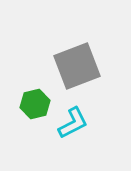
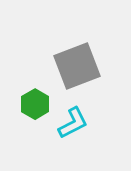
green hexagon: rotated 16 degrees counterclockwise
